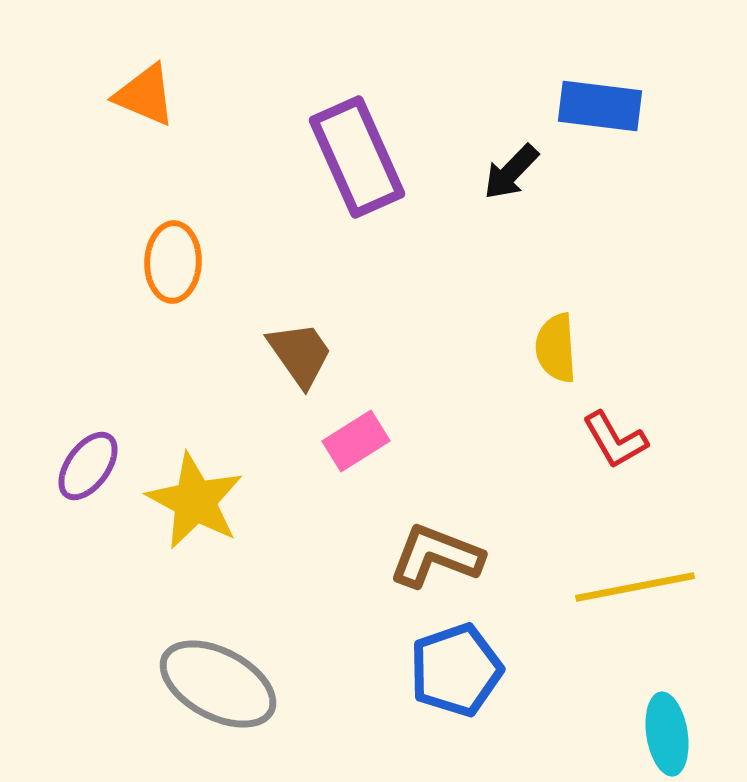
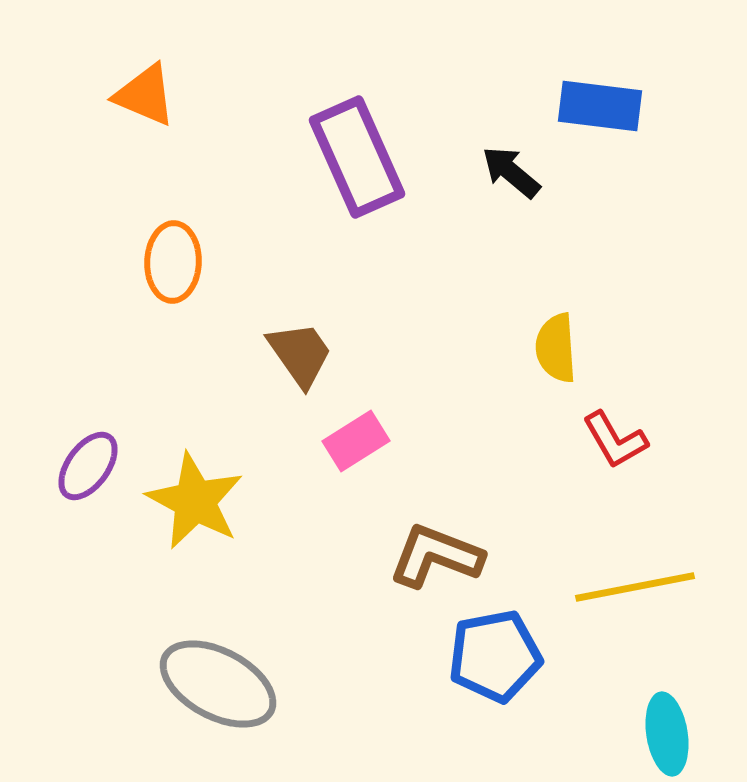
black arrow: rotated 86 degrees clockwise
blue pentagon: moved 39 px right, 14 px up; rotated 8 degrees clockwise
